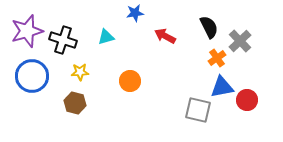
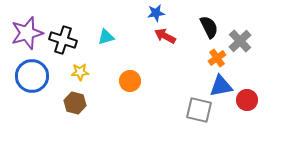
blue star: moved 21 px right
purple star: moved 2 px down
blue triangle: moved 1 px left, 1 px up
gray square: moved 1 px right
